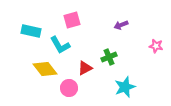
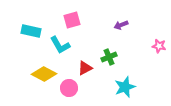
pink star: moved 3 px right
yellow diamond: moved 1 px left, 5 px down; rotated 25 degrees counterclockwise
